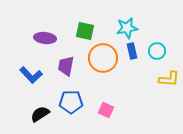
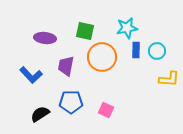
blue rectangle: moved 4 px right, 1 px up; rotated 14 degrees clockwise
orange circle: moved 1 px left, 1 px up
